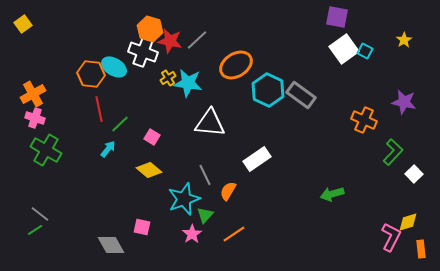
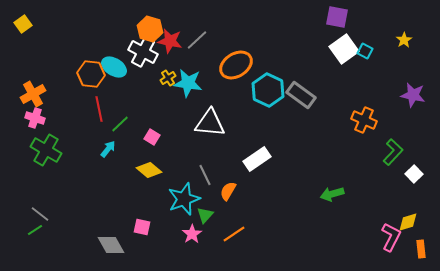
white cross at (143, 52): rotated 8 degrees clockwise
purple star at (404, 102): moved 9 px right, 7 px up
